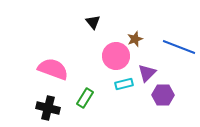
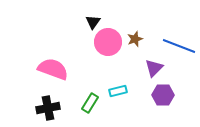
black triangle: rotated 14 degrees clockwise
blue line: moved 1 px up
pink circle: moved 8 px left, 14 px up
purple triangle: moved 7 px right, 5 px up
cyan rectangle: moved 6 px left, 7 px down
green rectangle: moved 5 px right, 5 px down
black cross: rotated 25 degrees counterclockwise
